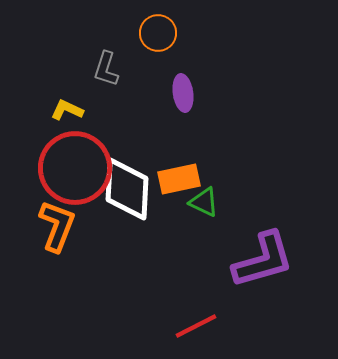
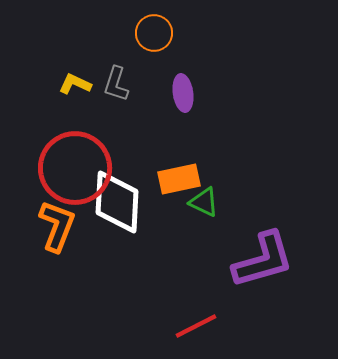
orange circle: moved 4 px left
gray L-shape: moved 10 px right, 15 px down
yellow L-shape: moved 8 px right, 26 px up
white diamond: moved 10 px left, 13 px down
